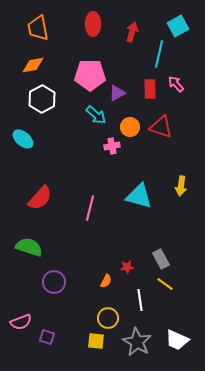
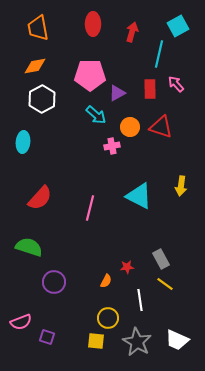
orange diamond: moved 2 px right, 1 px down
cyan ellipse: moved 3 px down; rotated 55 degrees clockwise
cyan triangle: rotated 12 degrees clockwise
